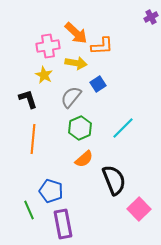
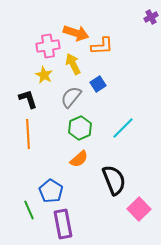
orange arrow: rotated 25 degrees counterclockwise
yellow arrow: moved 3 px left, 1 px down; rotated 125 degrees counterclockwise
orange line: moved 5 px left, 5 px up; rotated 8 degrees counterclockwise
orange semicircle: moved 5 px left
blue pentagon: rotated 15 degrees clockwise
